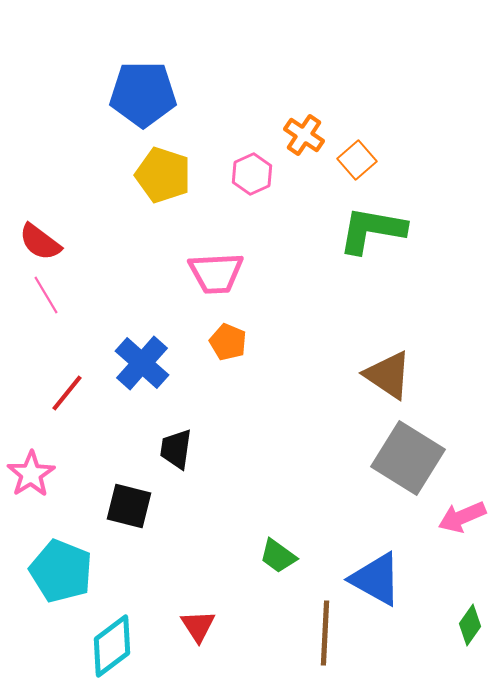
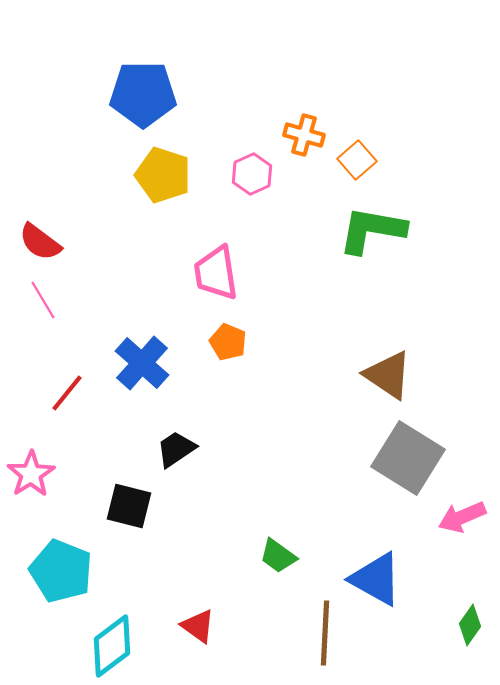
orange cross: rotated 18 degrees counterclockwise
pink trapezoid: rotated 84 degrees clockwise
pink line: moved 3 px left, 5 px down
black trapezoid: rotated 48 degrees clockwise
red triangle: rotated 21 degrees counterclockwise
